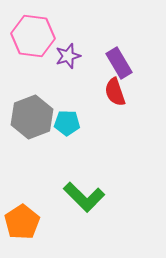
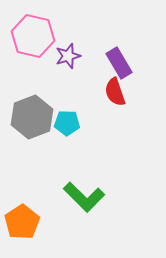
pink hexagon: rotated 6 degrees clockwise
